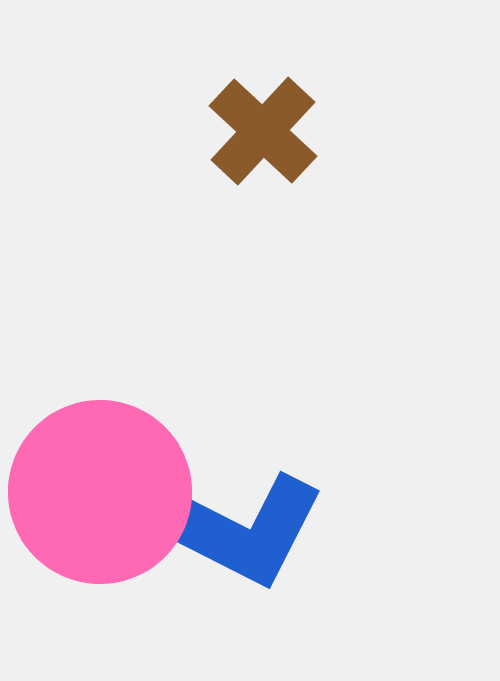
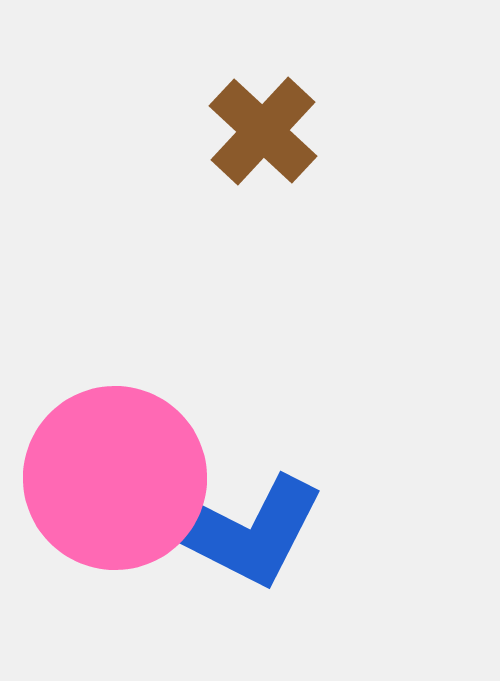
pink circle: moved 15 px right, 14 px up
